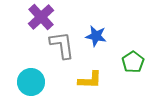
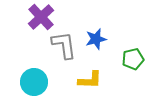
blue star: moved 3 px down; rotated 25 degrees counterclockwise
gray L-shape: moved 2 px right
green pentagon: moved 3 px up; rotated 20 degrees clockwise
cyan circle: moved 3 px right
